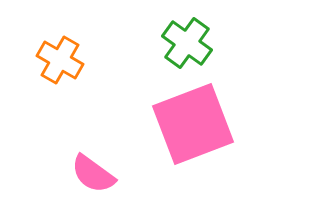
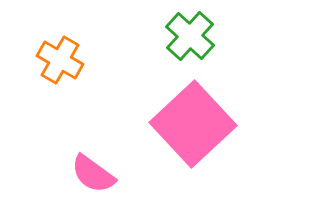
green cross: moved 3 px right, 7 px up; rotated 6 degrees clockwise
pink square: rotated 22 degrees counterclockwise
